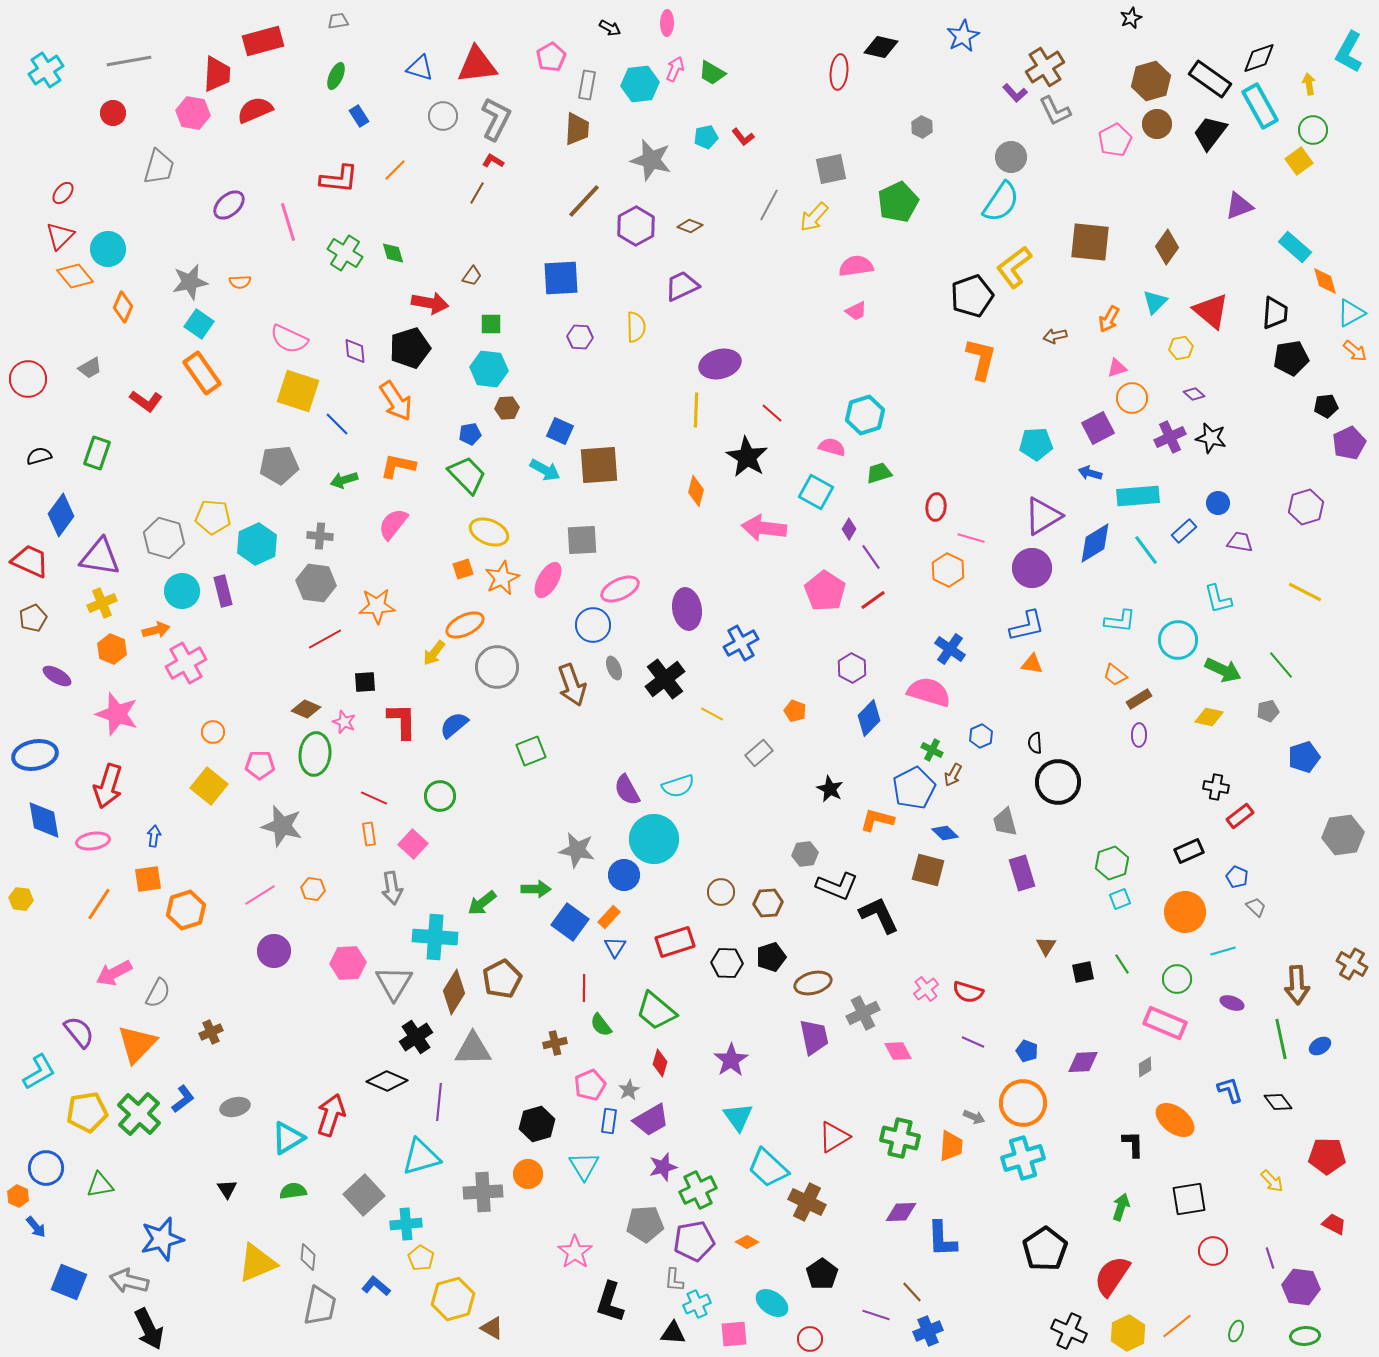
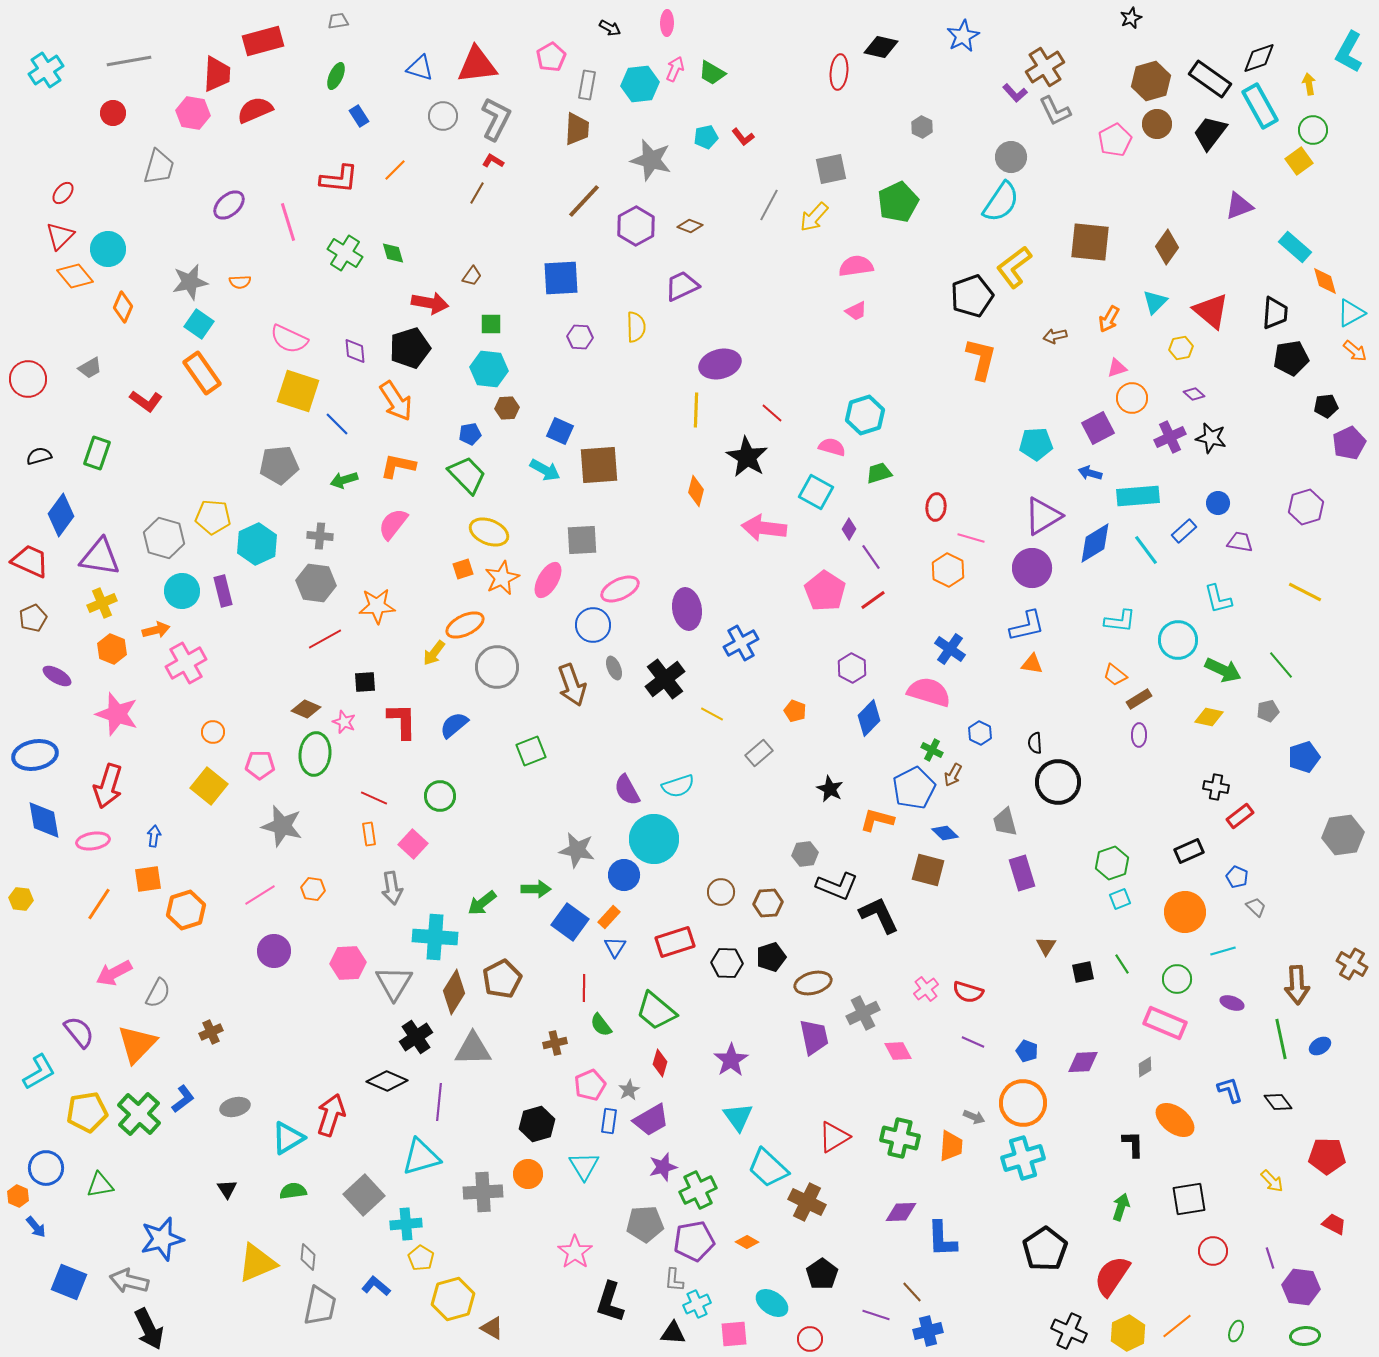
blue hexagon at (981, 736): moved 1 px left, 3 px up; rotated 10 degrees counterclockwise
blue cross at (928, 1331): rotated 8 degrees clockwise
